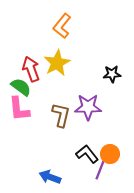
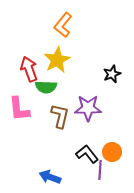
orange L-shape: moved 1 px right, 1 px up
yellow star: moved 3 px up
red arrow: moved 2 px left
black star: rotated 18 degrees counterclockwise
green semicircle: moved 25 px right; rotated 145 degrees clockwise
purple star: moved 1 px down
brown L-shape: moved 1 px left, 1 px down
orange circle: moved 2 px right, 2 px up
purple line: rotated 18 degrees counterclockwise
